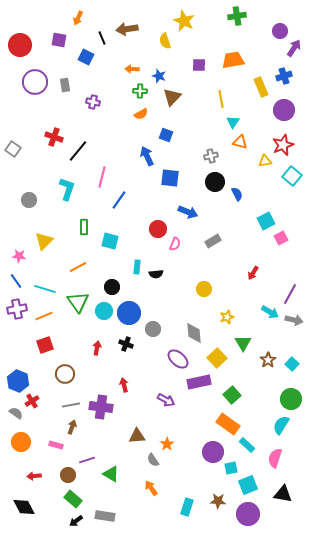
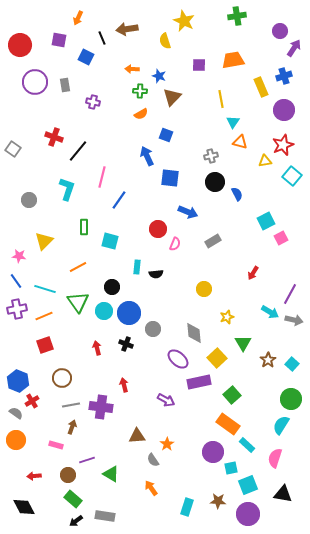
red arrow at (97, 348): rotated 24 degrees counterclockwise
brown circle at (65, 374): moved 3 px left, 4 px down
orange circle at (21, 442): moved 5 px left, 2 px up
